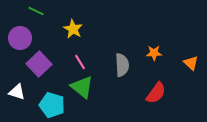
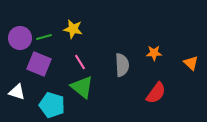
green line: moved 8 px right, 26 px down; rotated 42 degrees counterclockwise
yellow star: rotated 18 degrees counterclockwise
purple square: rotated 25 degrees counterclockwise
